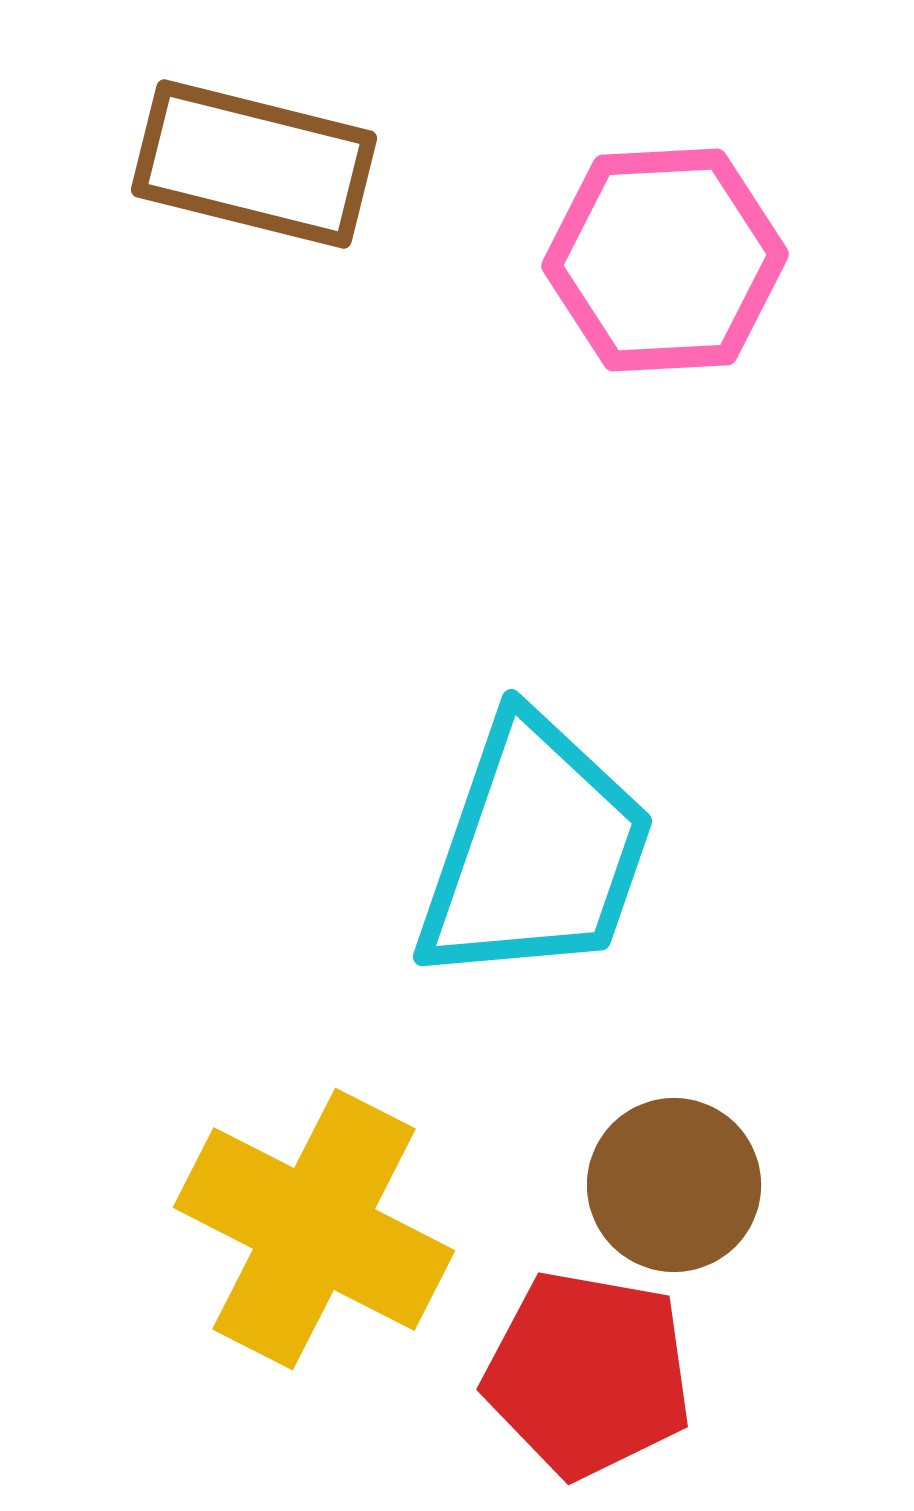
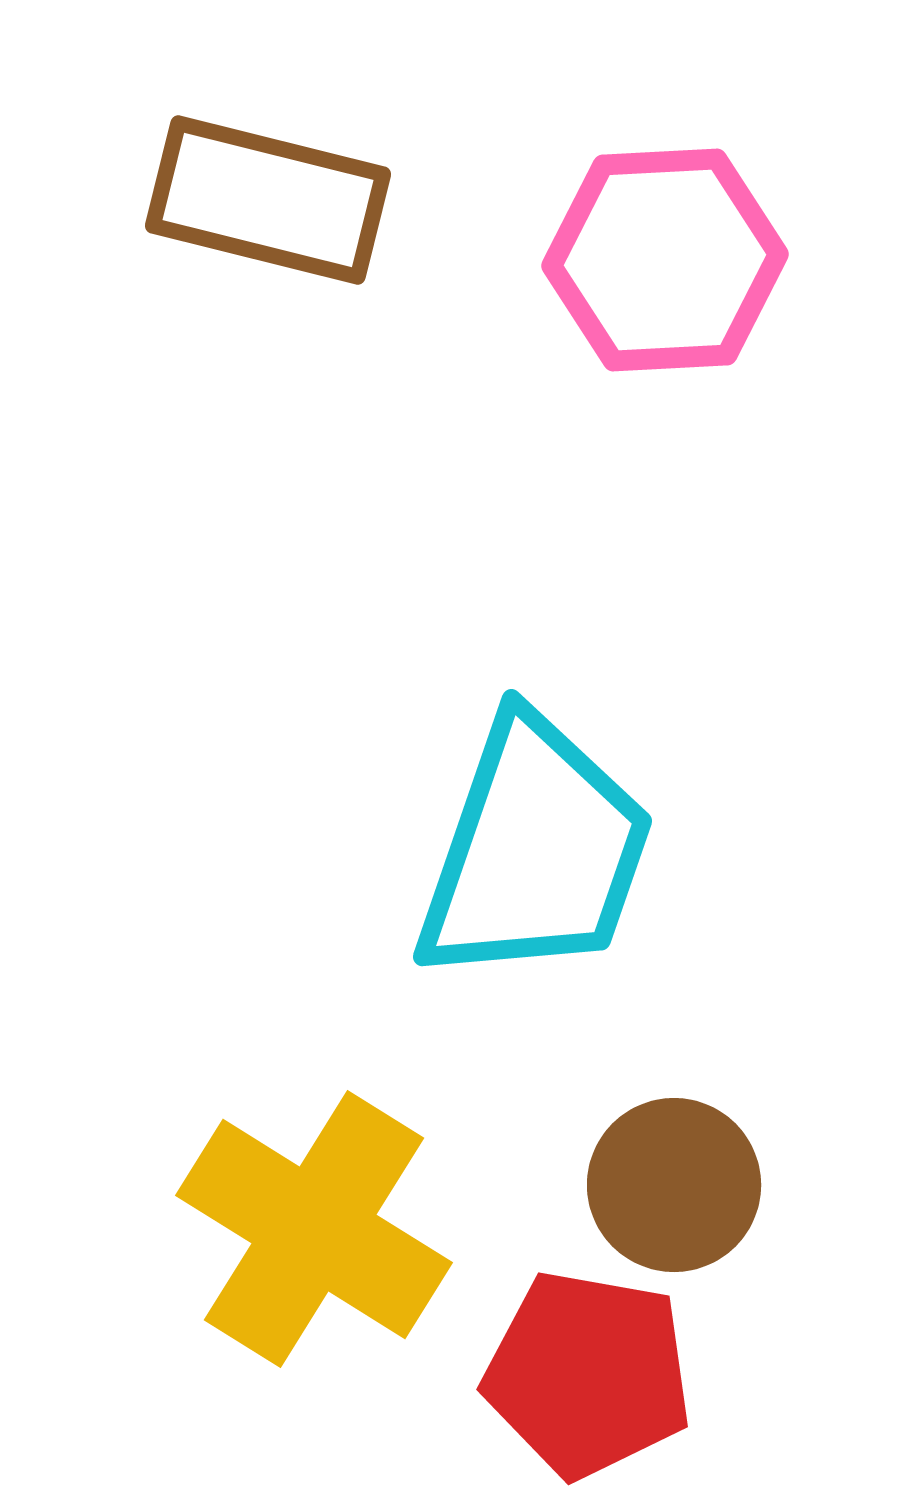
brown rectangle: moved 14 px right, 36 px down
yellow cross: rotated 5 degrees clockwise
